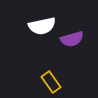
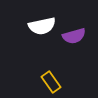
purple semicircle: moved 2 px right, 3 px up
